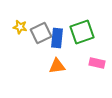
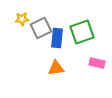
yellow star: moved 2 px right, 8 px up; rotated 16 degrees counterclockwise
gray square: moved 5 px up
orange triangle: moved 1 px left, 2 px down
